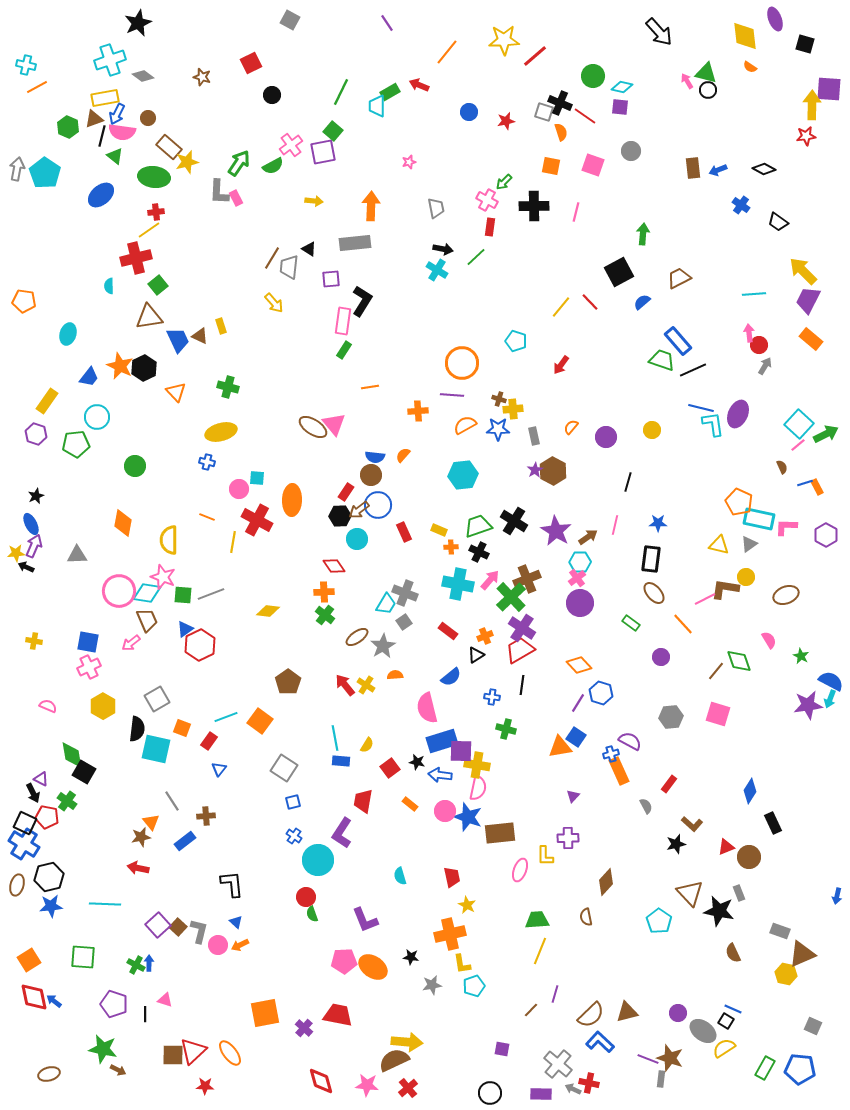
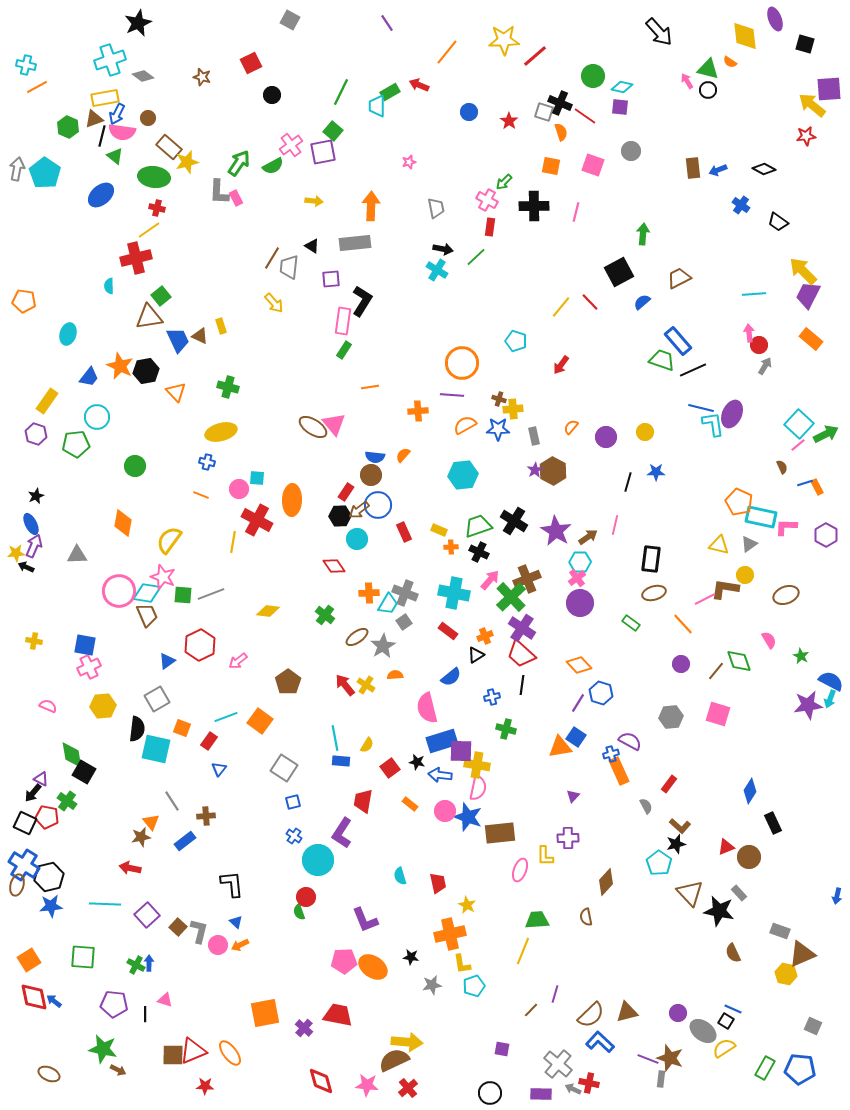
orange semicircle at (750, 67): moved 20 px left, 5 px up
green triangle at (706, 73): moved 2 px right, 4 px up
purple square at (829, 89): rotated 8 degrees counterclockwise
yellow arrow at (812, 105): rotated 52 degrees counterclockwise
red star at (506, 121): moved 3 px right; rotated 24 degrees counterclockwise
red cross at (156, 212): moved 1 px right, 4 px up; rotated 21 degrees clockwise
black triangle at (309, 249): moved 3 px right, 3 px up
green square at (158, 285): moved 3 px right, 11 px down
purple trapezoid at (808, 300): moved 5 px up
black hexagon at (144, 368): moved 2 px right, 3 px down; rotated 15 degrees clockwise
purple ellipse at (738, 414): moved 6 px left
yellow circle at (652, 430): moved 7 px left, 2 px down
orange line at (207, 517): moved 6 px left, 22 px up
cyan rectangle at (759, 519): moved 2 px right, 2 px up
blue star at (658, 523): moved 2 px left, 51 px up
yellow semicircle at (169, 540): rotated 36 degrees clockwise
yellow circle at (746, 577): moved 1 px left, 2 px up
cyan cross at (458, 584): moved 4 px left, 9 px down
orange cross at (324, 592): moved 45 px right, 1 px down
brown ellipse at (654, 593): rotated 65 degrees counterclockwise
cyan trapezoid at (386, 604): moved 2 px right
brown trapezoid at (147, 620): moved 5 px up
blue triangle at (185, 629): moved 18 px left, 32 px down
blue square at (88, 642): moved 3 px left, 3 px down
pink arrow at (131, 643): moved 107 px right, 18 px down
red trapezoid at (520, 650): moved 1 px right, 4 px down; rotated 108 degrees counterclockwise
purple circle at (661, 657): moved 20 px right, 7 px down
blue cross at (492, 697): rotated 21 degrees counterclockwise
yellow hexagon at (103, 706): rotated 25 degrees clockwise
black arrow at (33, 793): rotated 66 degrees clockwise
brown L-shape at (692, 824): moved 12 px left, 2 px down
blue cross at (24, 844): moved 21 px down
red arrow at (138, 868): moved 8 px left
red trapezoid at (452, 877): moved 14 px left, 6 px down
gray rectangle at (739, 893): rotated 21 degrees counterclockwise
green semicircle at (312, 914): moved 13 px left, 2 px up
cyan pentagon at (659, 921): moved 58 px up
purple square at (158, 925): moved 11 px left, 10 px up
yellow line at (540, 951): moved 17 px left
purple pentagon at (114, 1004): rotated 12 degrees counterclockwise
red triangle at (193, 1051): rotated 20 degrees clockwise
brown ellipse at (49, 1074): rotated 40 degrees clockwise
